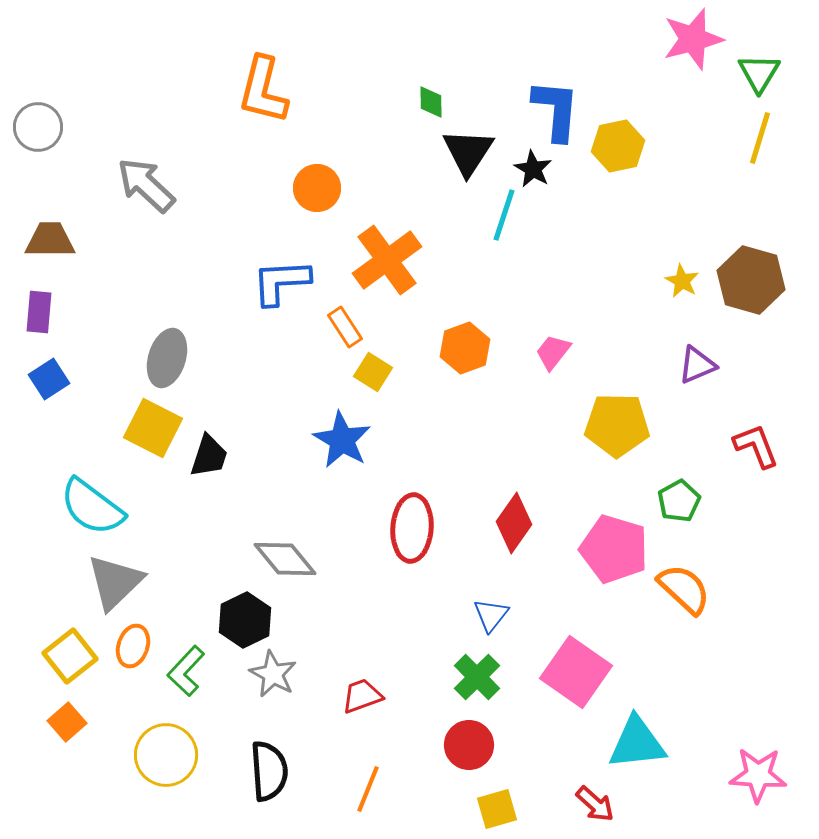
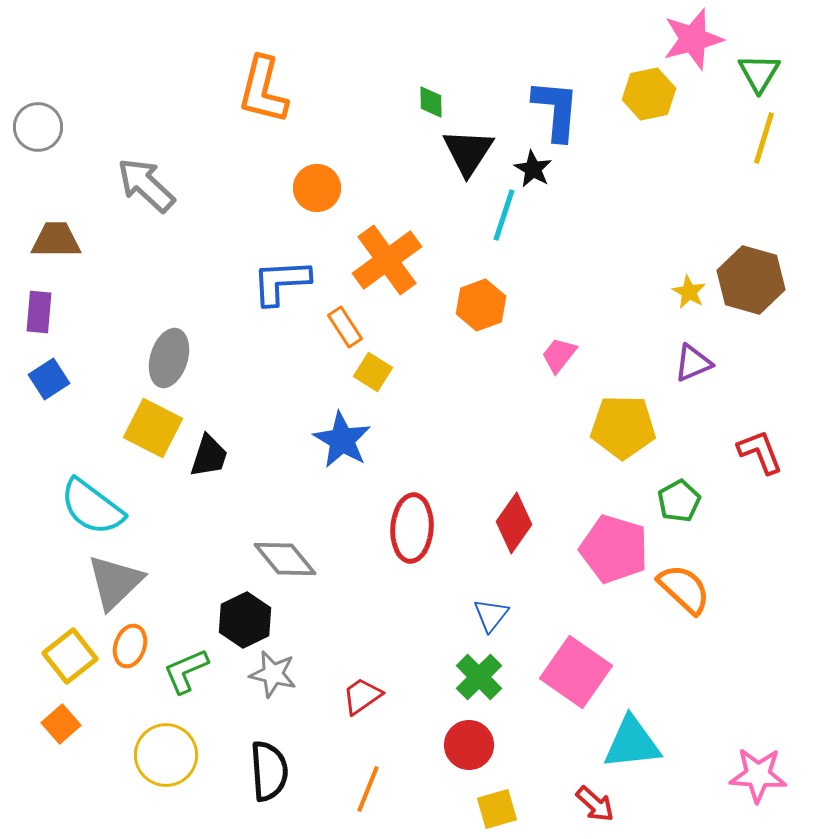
yellow line at (760, 138): moved 4 px right
yellow hexagon at (618, 146): moved 31 px right, 52 px up
brown trapezoid at (50, 240): moved 6 px right
yellow star at (682, 281): moved 7 px right, 11 px down
orange hexagon at (465, 348): moved 16 px right, 43 px up
pink trapezoid at (553, 352): moved 6 px right, 3 px down
gray ellipse at (167, 358): moved 2 px right
purple triangle at (697, 365): moved 4 px left, 2 px up
yellow pentagon at (617, 425): moved 6 px right, 2 px down
red L-shape at (756, 446): moved 4 px right, 6 px down
orange ellipse at (133, 646): moved 3 px left
green L-shape at (186, 671): rotated 24 degrees clockwise
gray star at (273, 674): rotated 15 degrees counterclockwise
green cross at (477, 677): moved 2 px right
red trapezoid at (362, 696): rotated 15 degrees counterclockwise
orange square at (67, 722): moved 6 px left, 2 px down
cyan triangle at (637, 743): moved 5 px left
